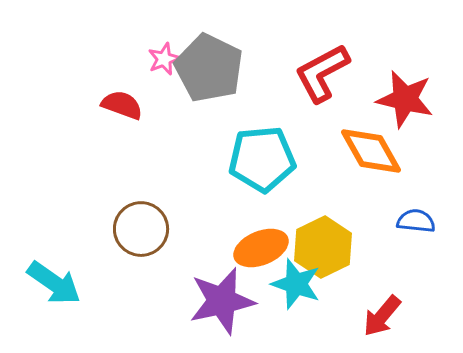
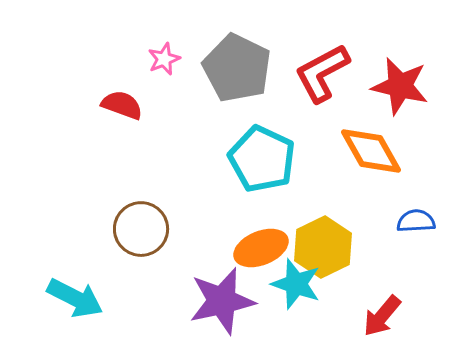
gray pentagon: moved 28 px right
red star: moved 5 px left, 13 px up
cyan pentagon: rotated 30 degrees clockwise
blue semicircle: rotated 9 degrees counterclockwise
cyan arrow: moved 21 px right, 15 px down; rotated 8 degrees counterclockwise
